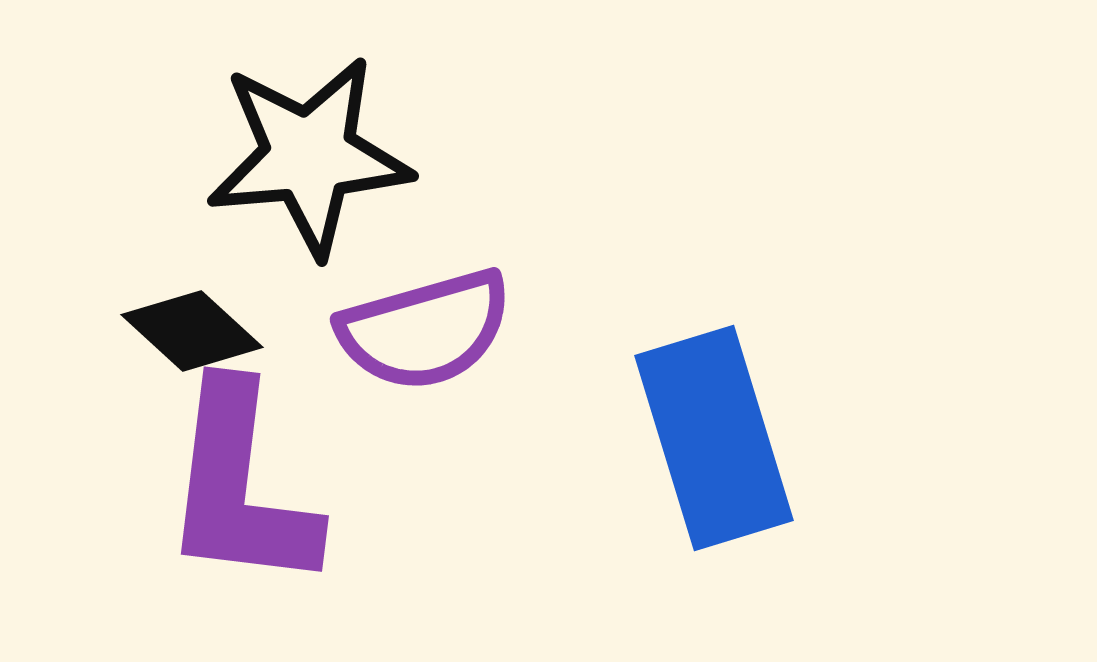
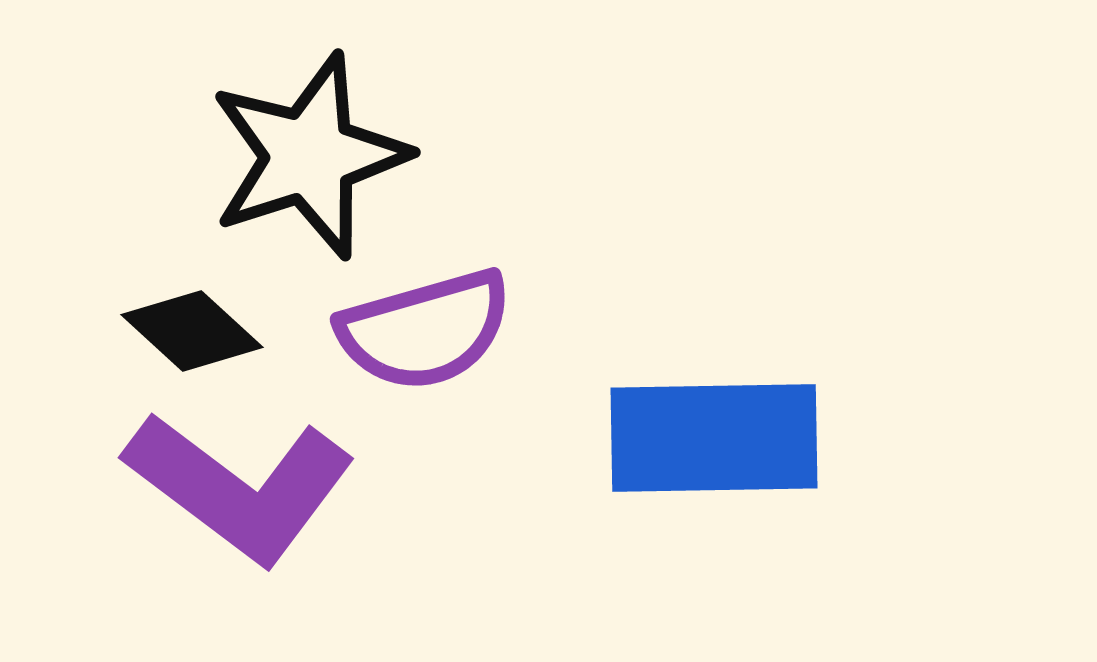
black star: rotated 13 degrees counterclockwise
blue rectangle: rotated 74 degrees counterclockwise
purple L-shape: rotated 60 degrees counterclockwise
